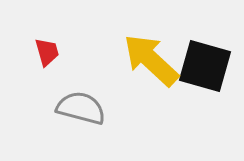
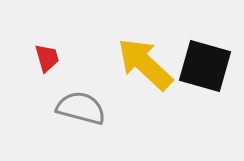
red trapezoid: moved 6 px down
yellow arrow: moved 6 px left, 4 px down
